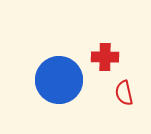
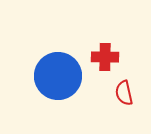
blue circle: moved 1 px left, 4 px up
